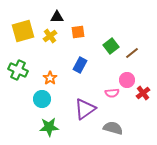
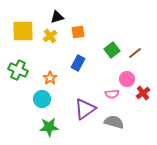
black triangle: rotated 16 degrees counterclockwise
yellow square: rotated 15 degrees clockwise
green square: moved 1 px right, 4 px down
brown line: moved 3 px right
blue rectangle: moved 2 px left, 2 px up
pink circle: moved 1 px up
pink semicircle: moved 1 px down
gray semicircle: moved 1 px right, 6 px up
